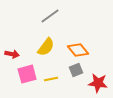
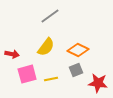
orange diamond: rotated 25 degrees counterclockwise
